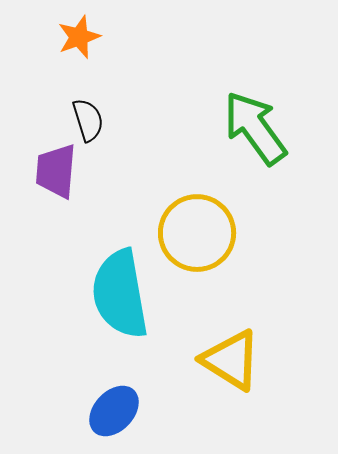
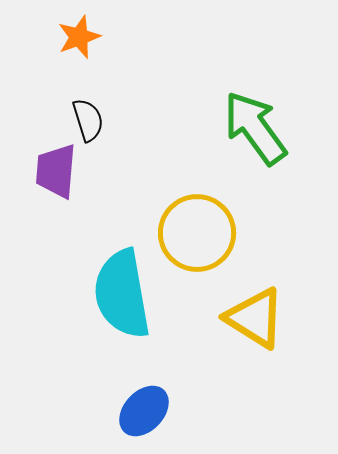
cyan semicircle: moved 2 px right
yellow triangle: moved 24 px right, 42 px up
blue ellipse: moved 30 px right
